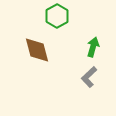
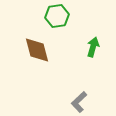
green hexagon: rotated 20 degrees clockwise
gray L-shape: moved 10 px left, 25 px down
